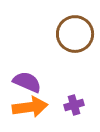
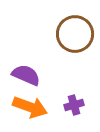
purple semicircle: moved 1 px left, 7 px up
orange arrow: rotated 28 degrees clockwise
